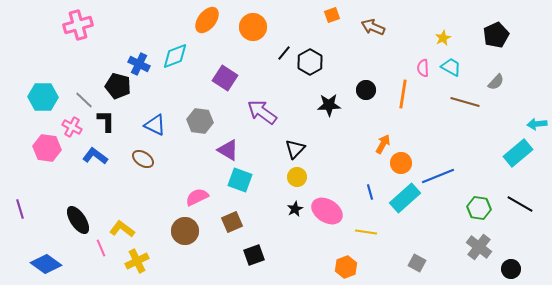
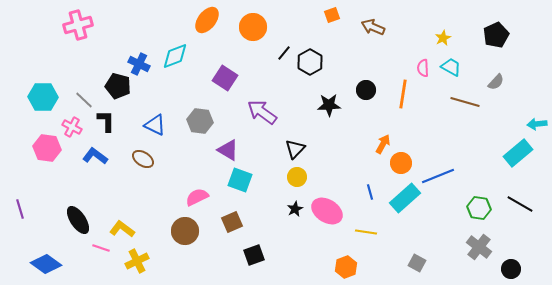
pink line at (101, 248): rotated 48 degrees counterclockwise
